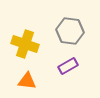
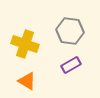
purple rectangle: moved 3 px right, 1 px up
orange triangle: rotated 24 degrees clockwise
